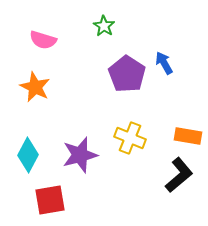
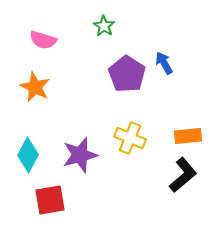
orange rectangle: rotated 16 degrees counterclockwise
black L-shape: moved 4 px right
